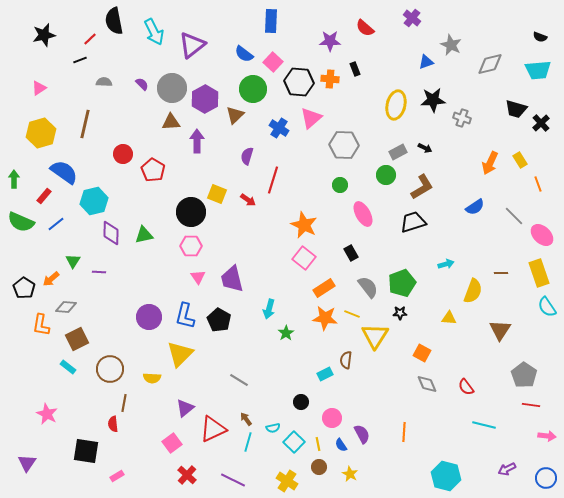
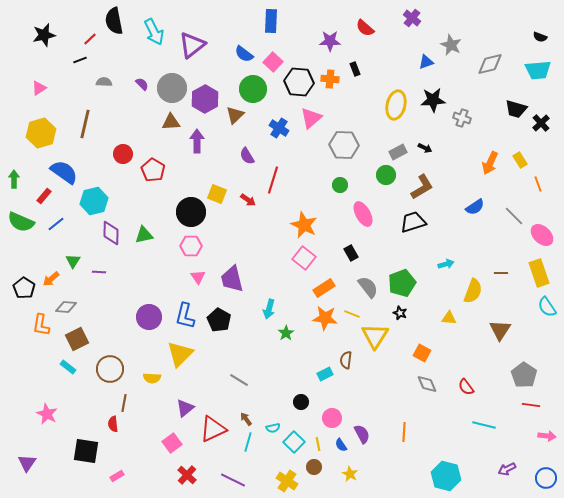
purple semicircle at (247, 156): rotated 48 degrees counterclockwise
black star at (400, 313): rotated 24 degrees clockwise
brown circle at (319, 467): moved 5 px left
